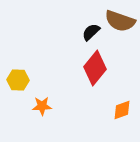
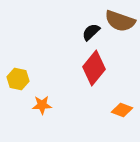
red diamond: moved 1 px left
yellow hexagon: moved 1 px up; rotated 10 degrees clockwise
orange star: moved 1 px up
orange diamond: rotated 40 degrees clockwise
